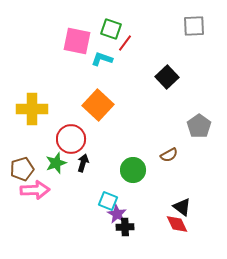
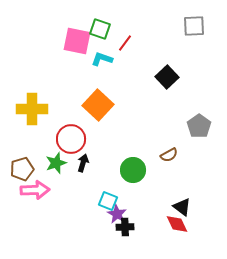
green square: moved 11 px left
